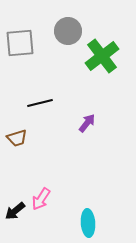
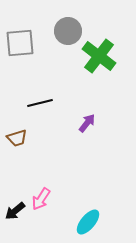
green cross: moved 3 px left; rotated 16 degrees counterclockwise
cyan ellipse: moved 1 px up; rotated 44 degrees clockwise
